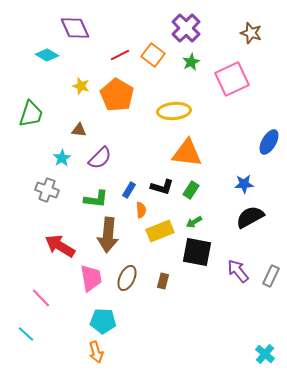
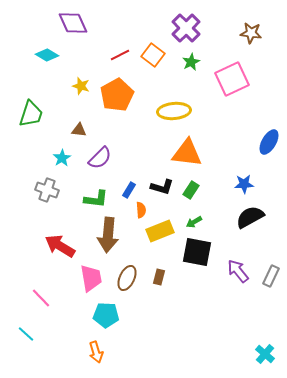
purple diamond: moved 2 px left, 5 px up
brown star: rotated 10 degrees counterclockwise
orange pentagon: rotated 12 degrees clockwise
brown rectangle: moved 4 px left, 4 px up
cyan pentagon: moved 3 px right, 6 px up
